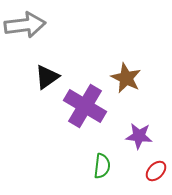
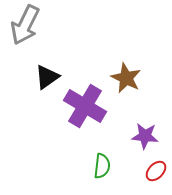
gray arrow: rotated 123 degrees clockwise
purple star: moved 6 px right
